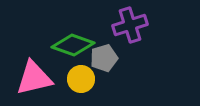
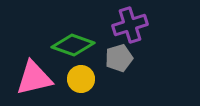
gray pentagon: moved 15 px right
